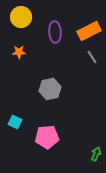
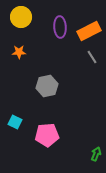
purple ellipse: moved 5 px right, 5 px up
gray hexagon: moved 3 px left, 3 px up
pink pentagon: moved 2 px up
